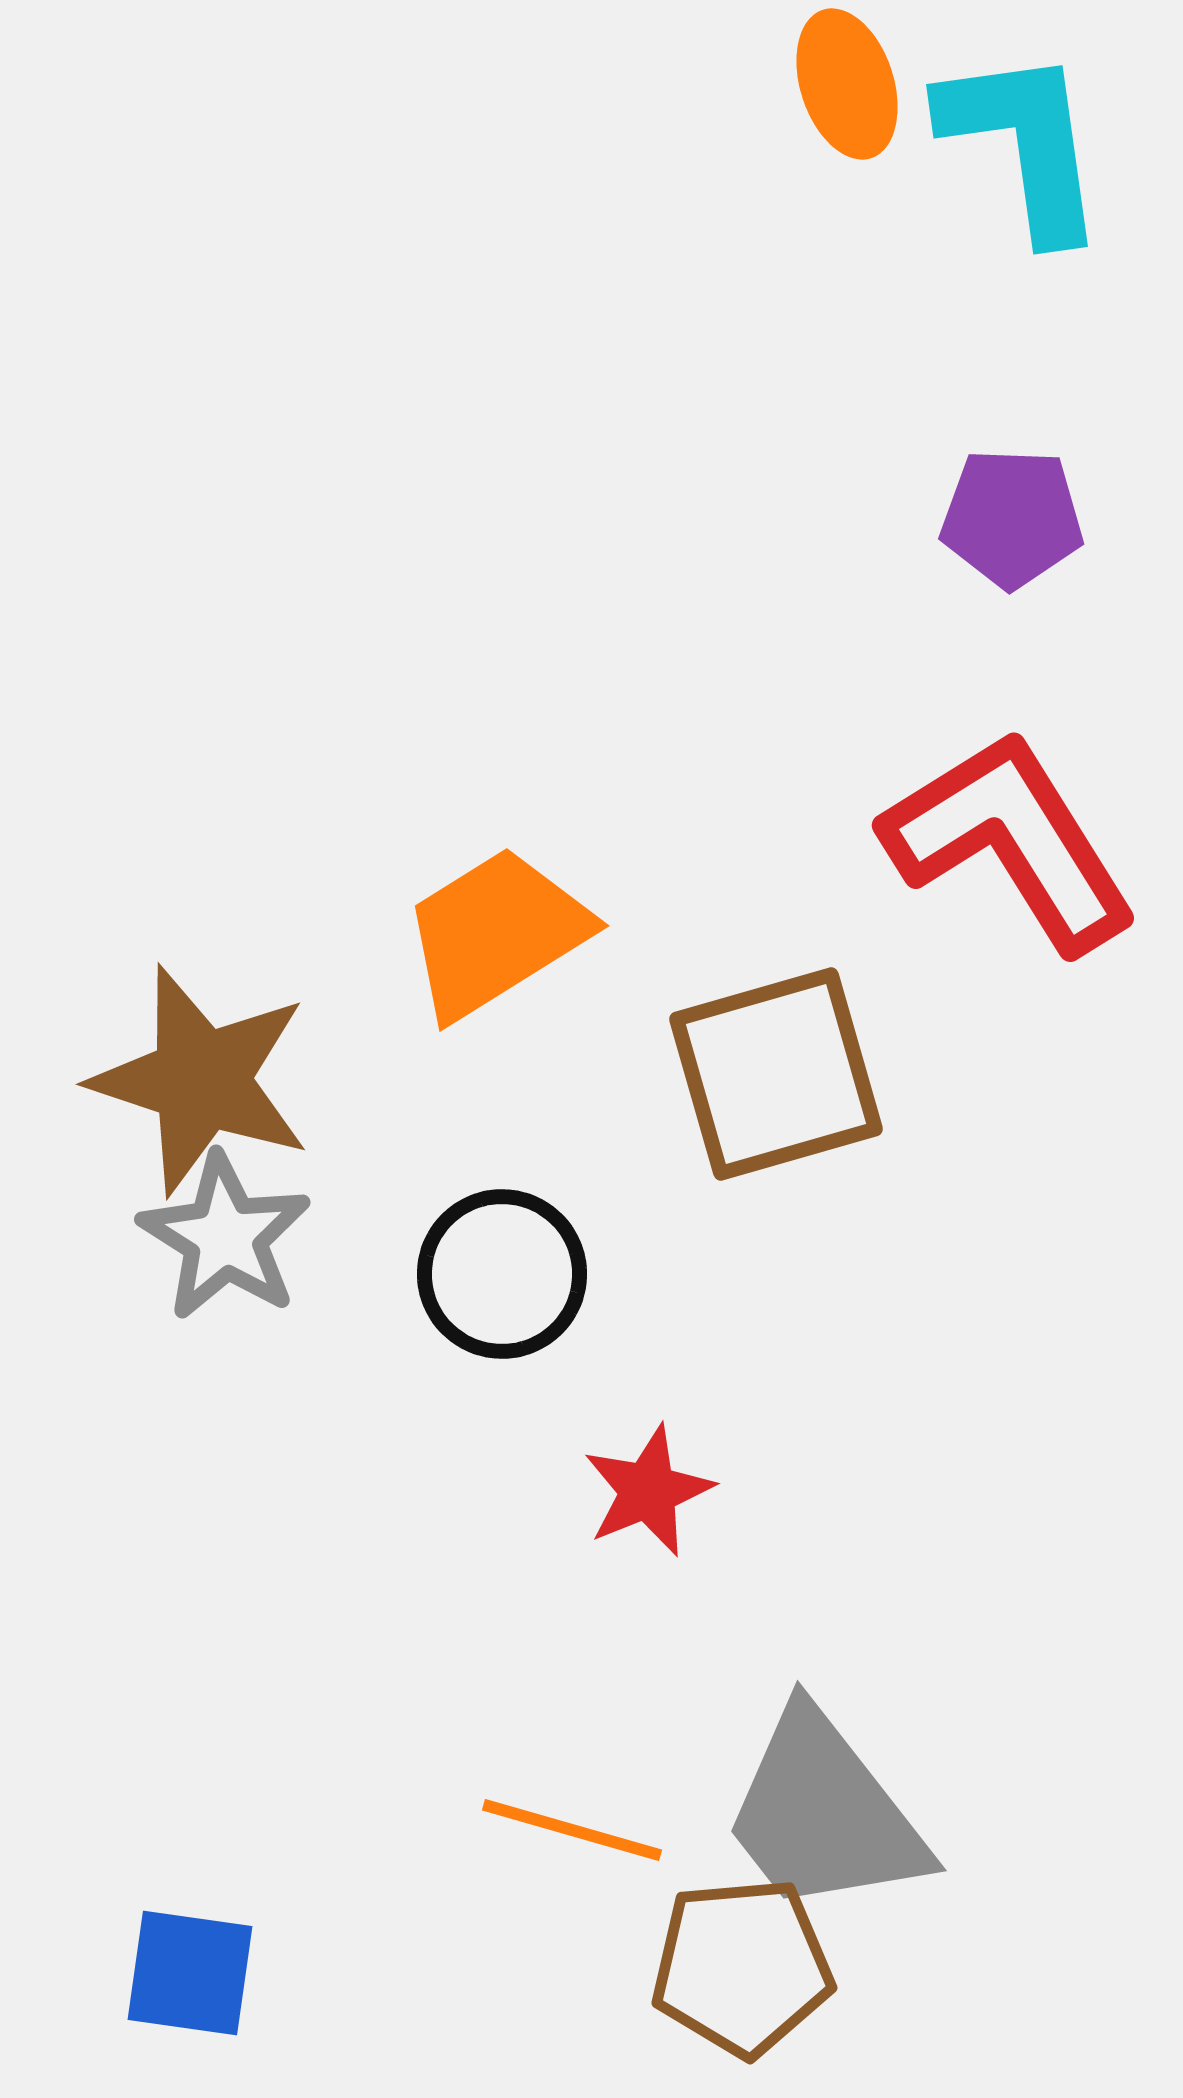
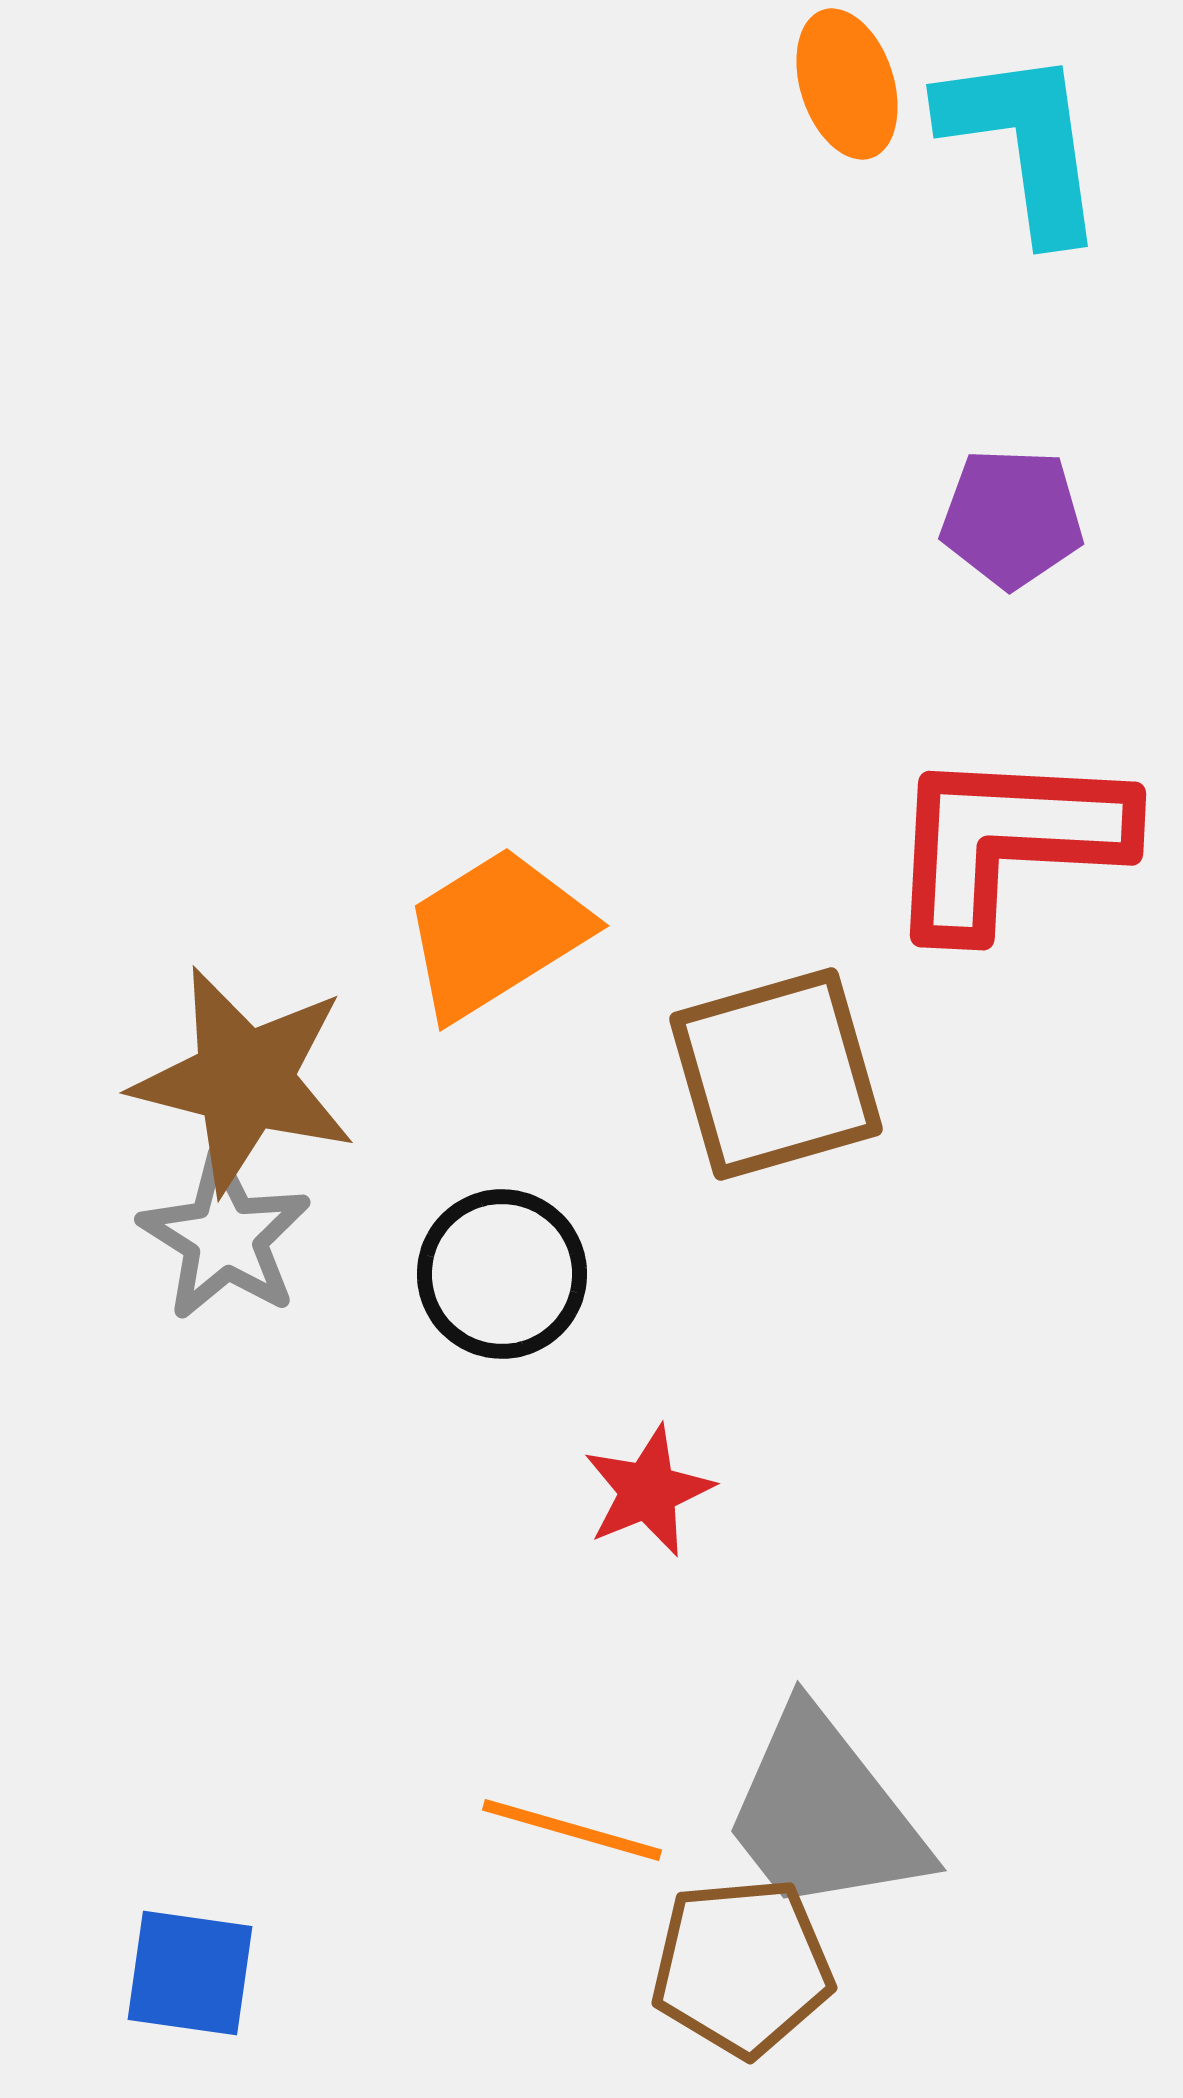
red L-shape: moved 3 px left; rotated 55 degrees counterclockwise
brown star: moved 43 px right; rotated 4 degrees counterclockwise
